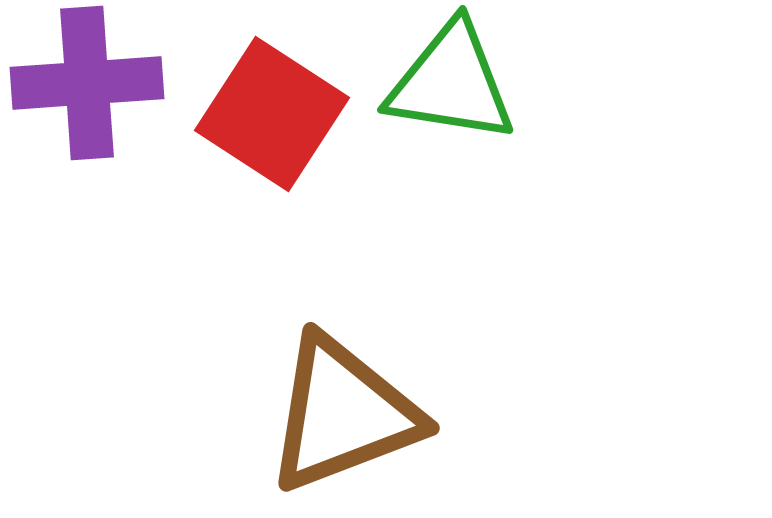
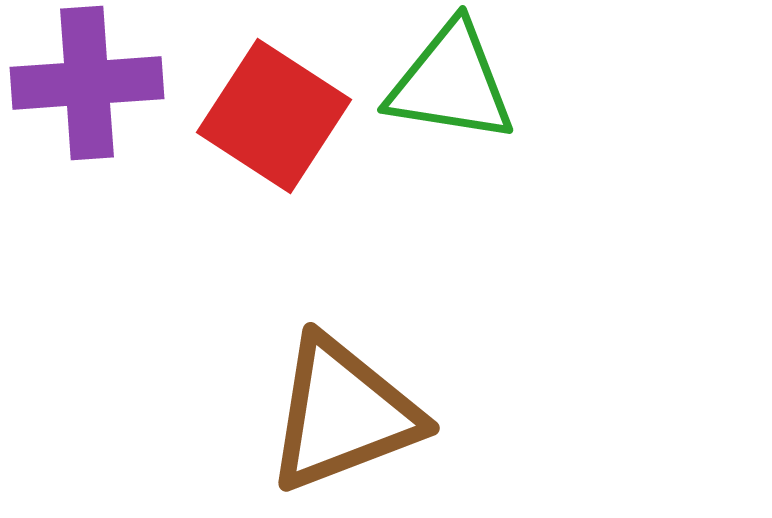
red square: moved 2 px right, 2 px down
